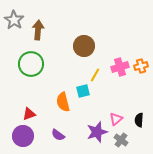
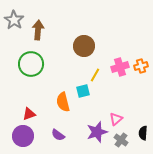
black semicircle: moved 4 px right, 13 px down
